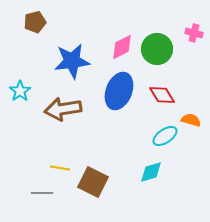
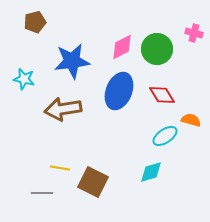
cyan star: moved 4 px right, 12 px up; rotated 25 degrees counterclockwise
